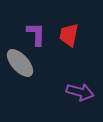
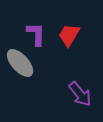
red trapezoid: rotated 20 degrees clockwise
purple arrow: moved 2 px down; rotated 36 degrees clockwise
